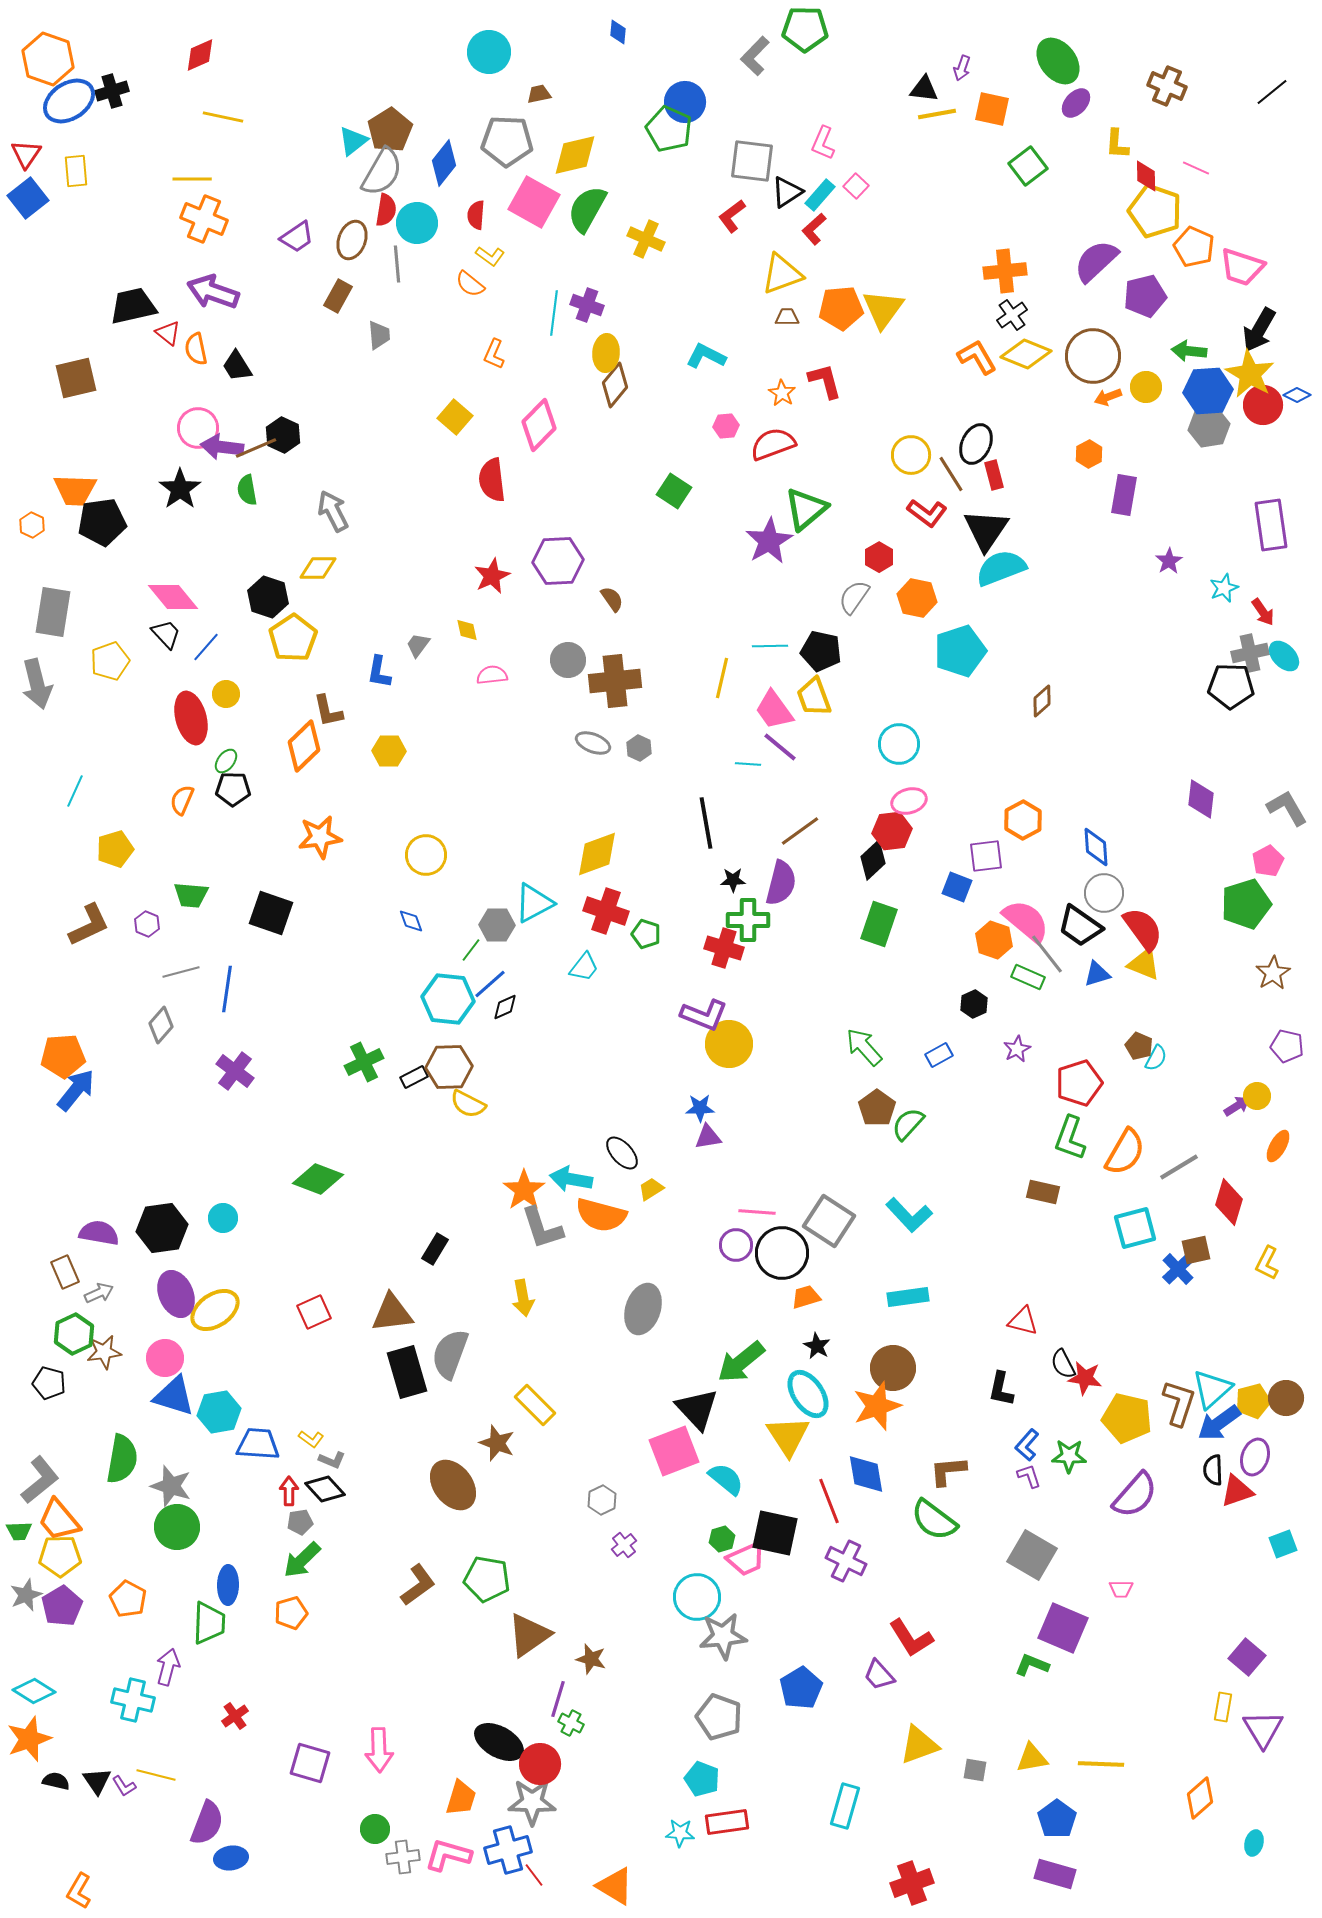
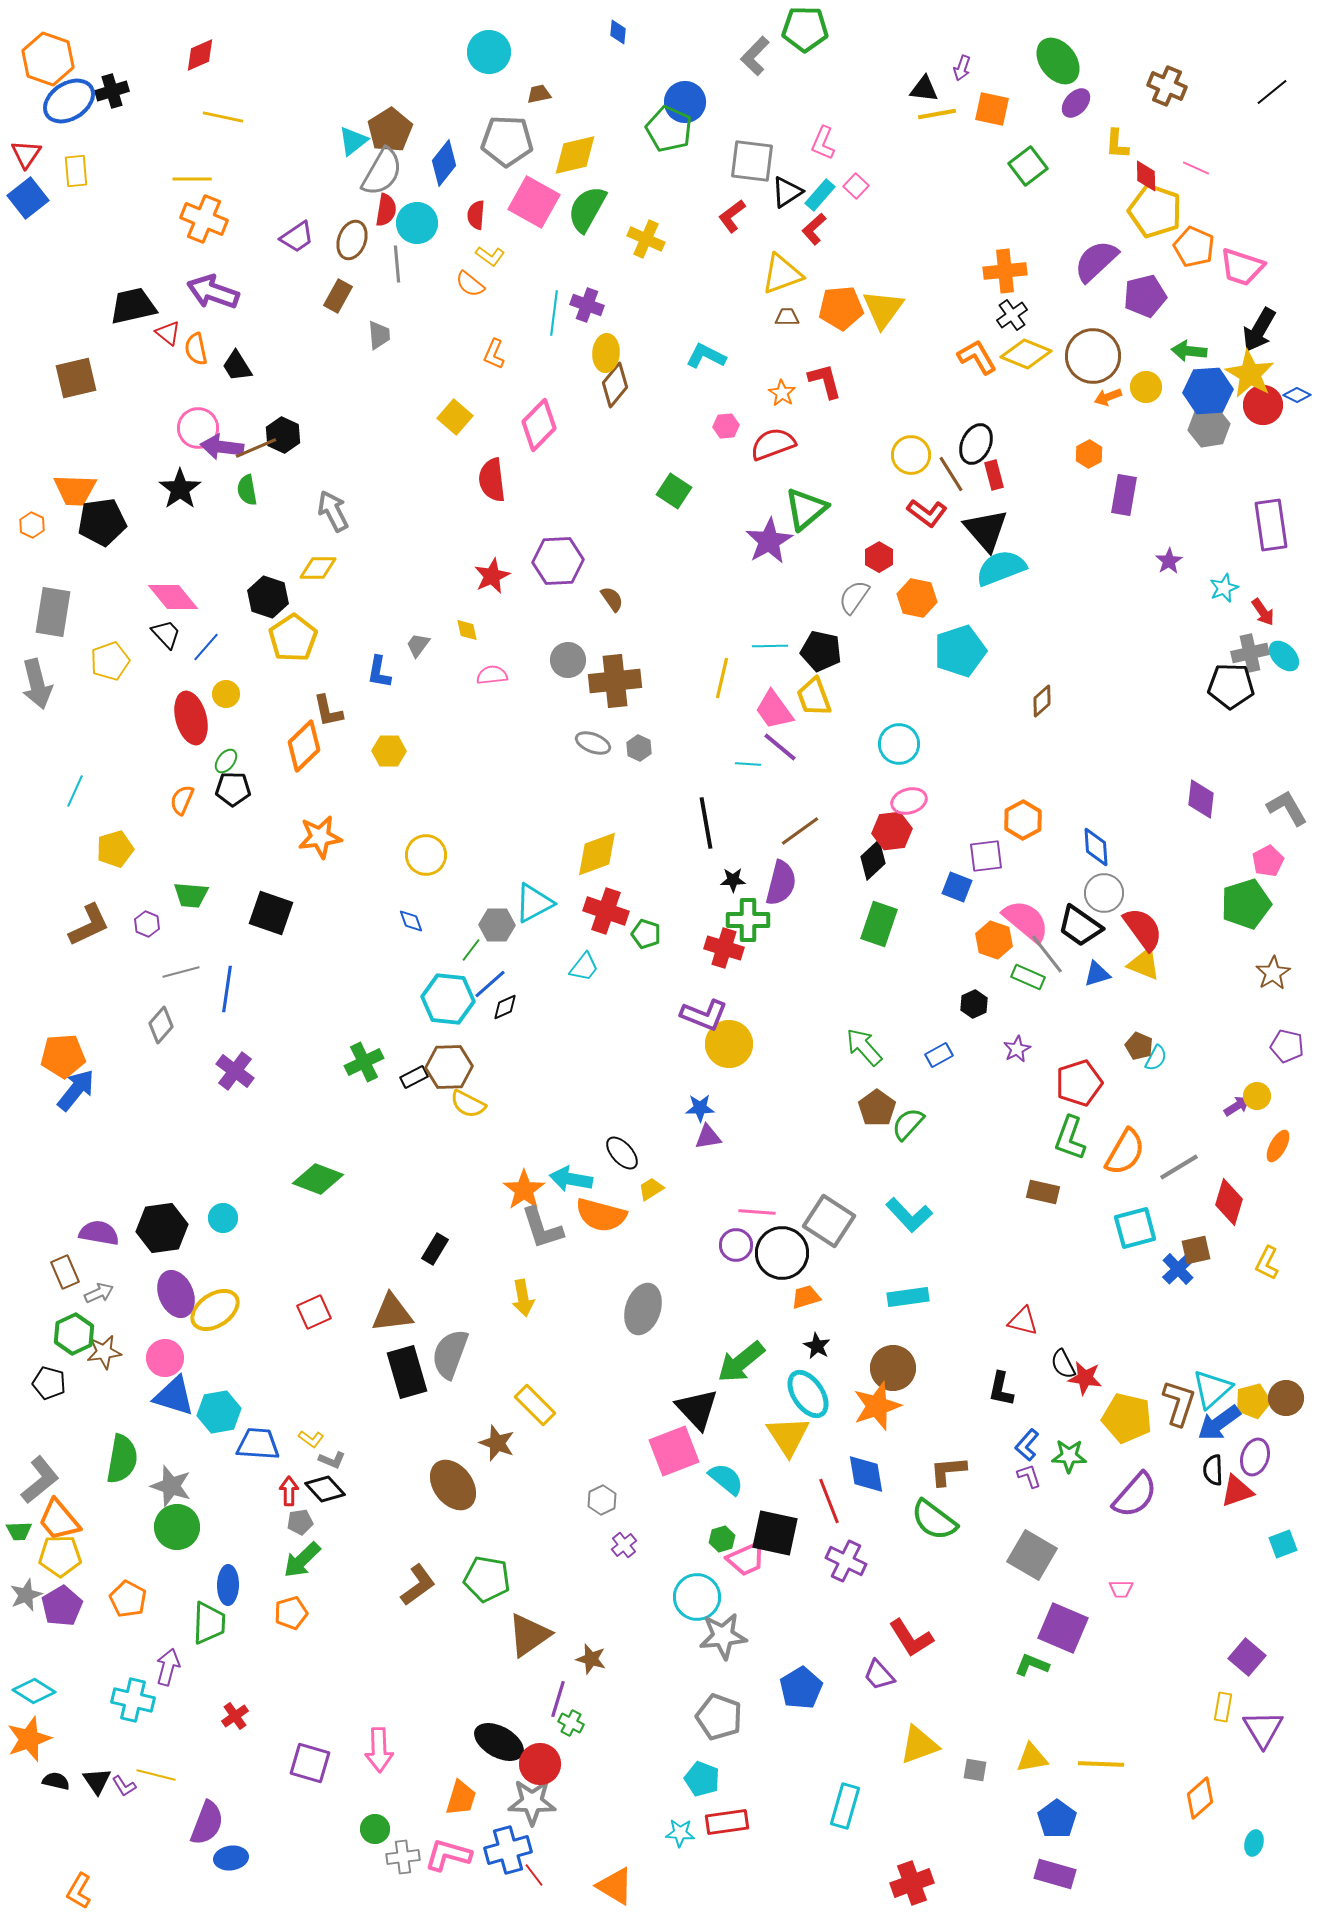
black triangle at (986, 530): rotated 15 degrees counterclockwise
